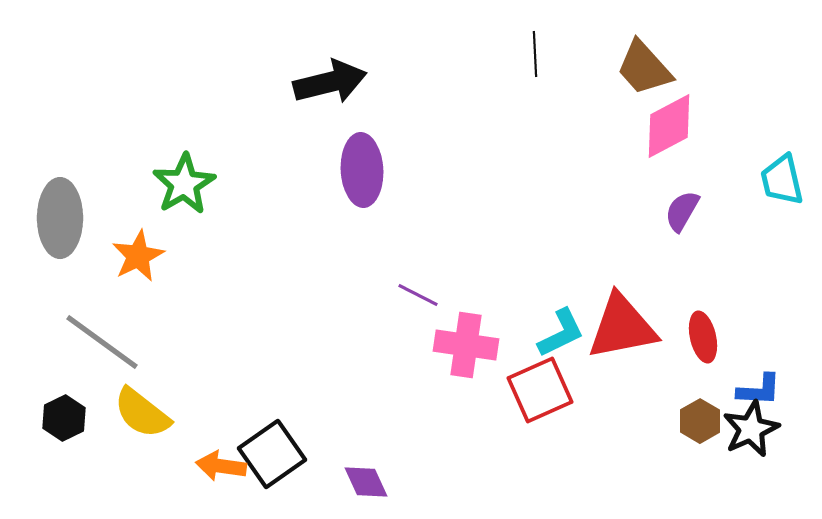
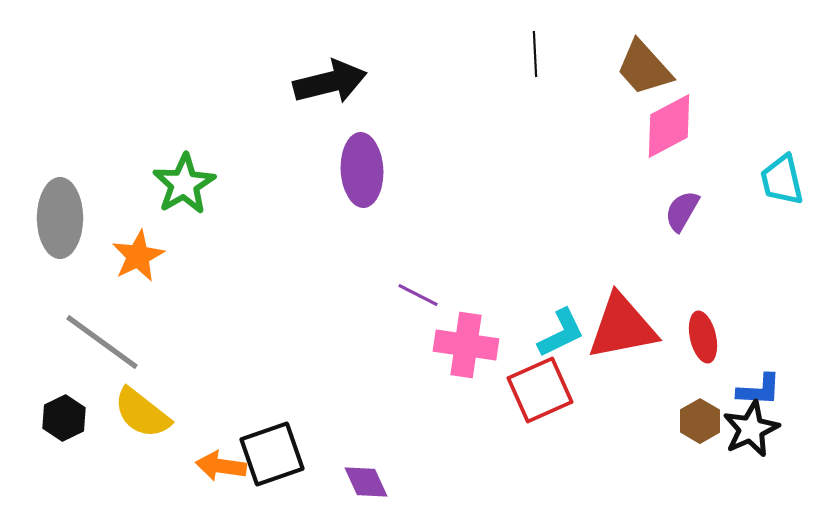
black square: rotated 16 degrees clockwise
